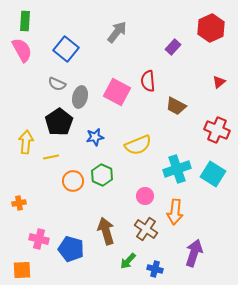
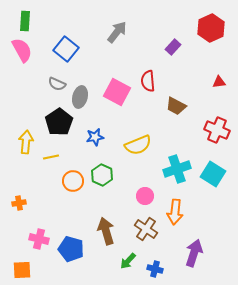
red triangle: rotated 32 degrees clockwise
